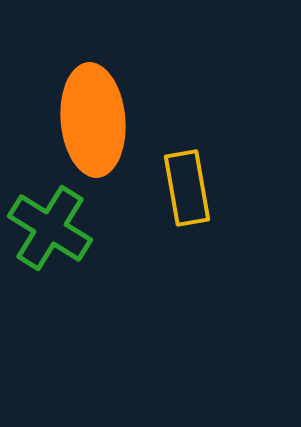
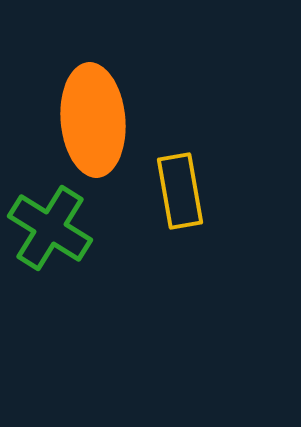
yellow rectangle: moved 7 px left, 3 px down
